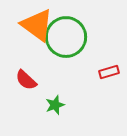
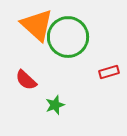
orange triangle: rotated 6 degrees clockwise
green circle: moved 2 px right
